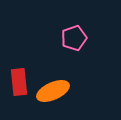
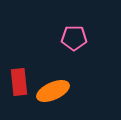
pink pentagon: rotated 20 degrees clockwise
